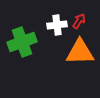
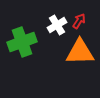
white cross: rotated 24 degrees counterclockwise
